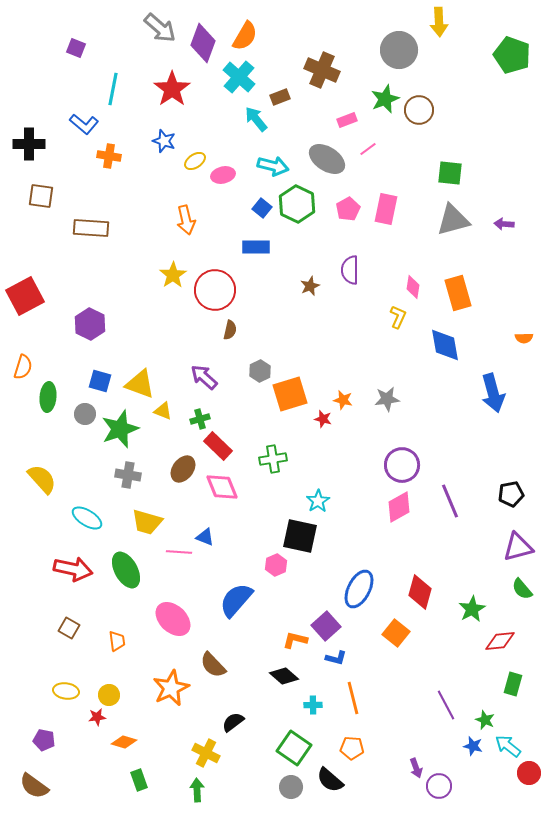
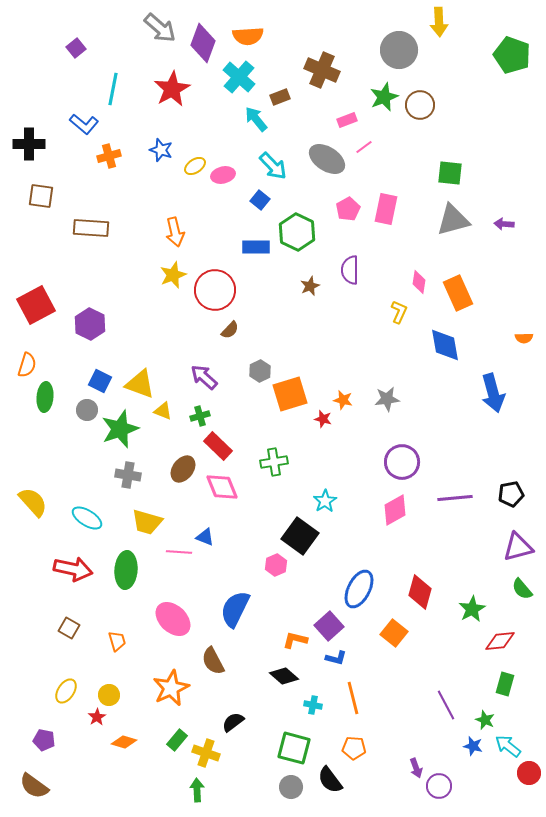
orange semicircle at (245, 36): moved 3 px right; rotated 56 degrees clockwise
purple square at (76, 48): rotated 30 degrees clockwise
red star at (172, 89): rotated 6 degrees clockwise
green star at (385, 99): moved 1 px left, 2 px up
brown circle at (419, 110): moved 1 px right, 5 px up
blue star at (164, 141): moved 3 px left, 9 px down
pink line at (368, 149): moved 4 px left, 2 px up
orange cross at (109, 156): rotated 25 degrees counterclockwise
yellow ellipse at (195, 161): moved 5 px down
cyan arrow at (273, 166): rotated 32 degrees clockwise
green hexagon at (297, 204): moved 28 px down
blue square at (262, 208): moved 2 px left, 8 px up
orange arrow at (186, 220): moved 11 px left, 12 px down
yellow star at (173, 275): rotated 12 degrees clockwise
pink diamond at (413, 287): moved 6 px right, 5 px up
orange rectangle at (458, 293): rotated 8 degrees counterclockwise
red square at (25, 296): moved 11 px right, 9 px down
yellow L-shape at (398, 317): moved 1 px right, 5 px up
brown semicircle at (230, 330): rotated 30 degrees clockwise
orange semicircle at (23, 367): moved 4 px right, 2 px up
blue square at (100, 381): rotated 10 degrees clockwise
green ellipse at (48, 397): moved 3 px left
gray circle at (85, 414): moved 2 px right, 4 px up
green cross at (200, 419): moved 3 px up
green cross at (273, 459): moved 1 px right, 3 px down
purple circle at (402, 465): moved 3 px up
yellow semicircle at (42, 479): moved 9 px left, 23 px down
cyan star at (318, 501): moved 7 px right
purple line at (450, 501): moved 5 px right, 3 px up; rotated 72 degrees counterclockwise
pink diamond at (399, 507): moved 4 px left, 3 px down
black square at (300, 536): rotated 24 degrees clockwise
green ellipse at (126, 570): rotated 33 degrees clockwise
blue semicircle at (236, 600): moved 1 px left, 9 px down; rotated 15 degrees counterclockwise
purple square at (326, 626): moved 3 px right
orange square at (396, 633): moved 2 px left
orange trapezoid at (117, 641): rotated 10 degrees counterclockwise
brown semicircle at (213, 665): moved 4 px up; rotated 16 degrees clockwise
green rectangle at (513, 684): moved 8 px left
yellow ellipse at (66, 691): rotated 65 degrees counterclockwise
cyan cross at (313, 705): rotated 12 degrees clockwise
red star at (97, 717): rotated 24 degrees counterclockwise
green square at (294, 748): rotated 20 degrees counterclockwise
orange pentagon at (352, 748): moved 2 px right
yellow cross at (206, 753): rotated 8 degrees counterclockwise
green rectangle at (139, 780): moved 38 px right, 40 px up; rotated 60 degrees clockwise
black semicircle at (330, 780): rotated 12 degrees clockwise
